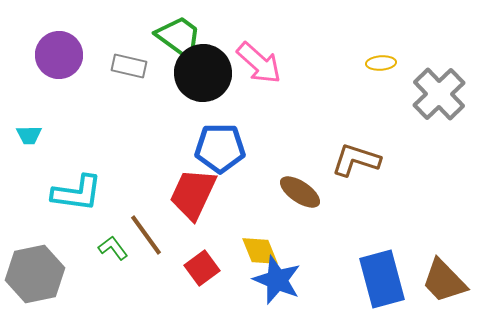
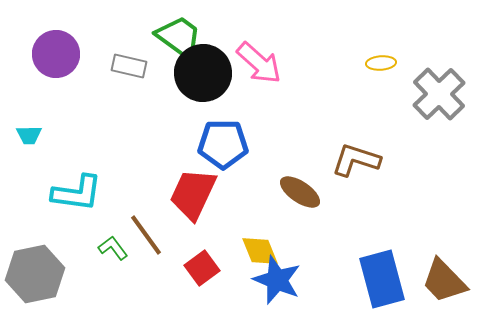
purple circle: moved 3 px left, 1 px up
blue pentagon: moved 3 px right, 4 px up
